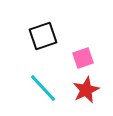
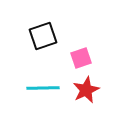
pink square: moved 2 px left
cyan line: rotated 48 degrees counterclockwise
